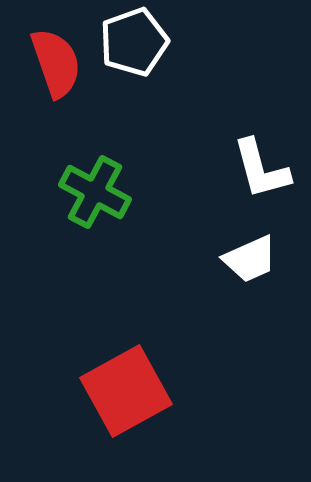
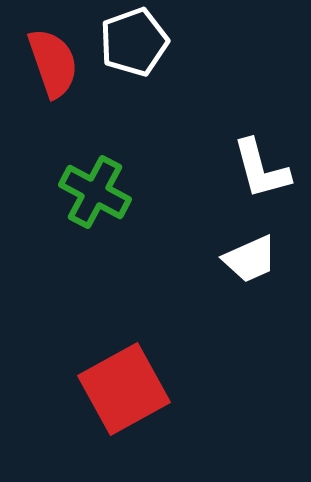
red semicircle: moved 3 px left
red square: moved 2 px left, 2 px up
